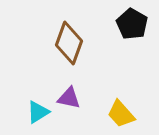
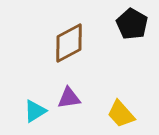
brown diamond: rotated 42 degrees clockwise
purple triangle: rotated 20 degrees counterclockwise
cyan triangle: moved 3 px left, 1 px up
